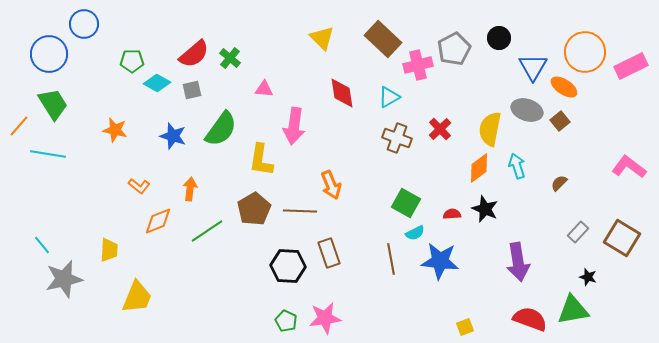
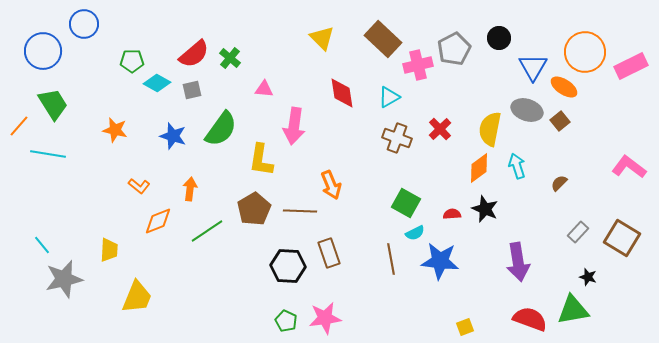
blue circle at (49, 54): moved 6 px left, 3 px up
